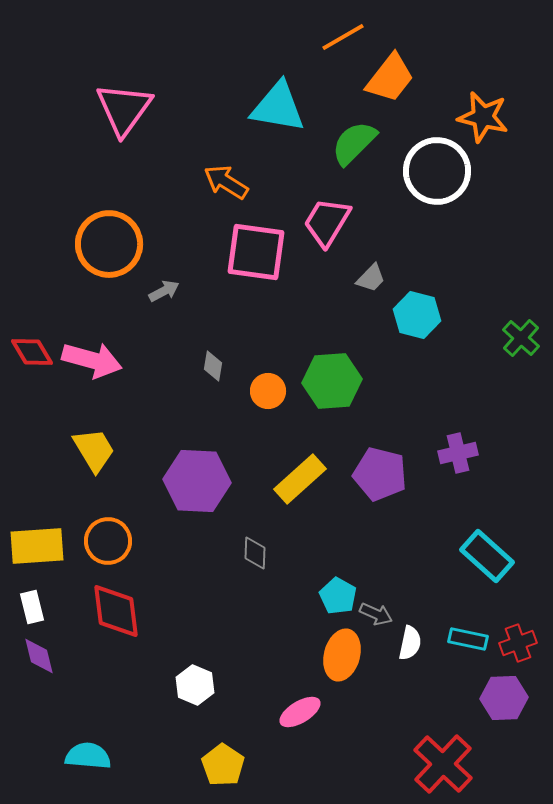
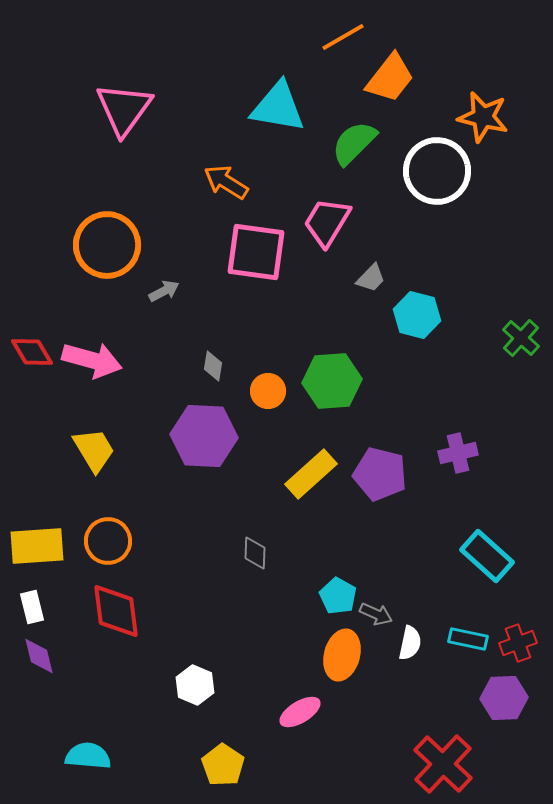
orange circle at (109, 244): moved 2 px left, 1 px down
yellow rectangle at (300, 479): moved 11 px right, 5 px up
purple hexagon at (197, 481): moved 7 px right, 45 px up
